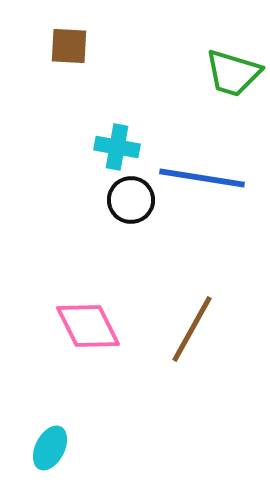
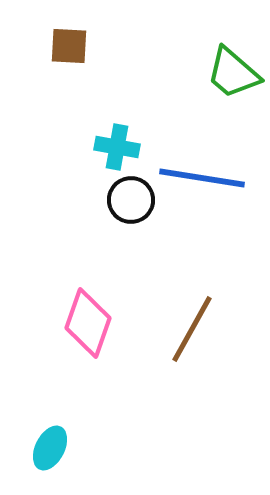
green trapezoid: rotated 24 degrees clockwise
pink diamond: moved 3 px up; rotated 46 degrees clockwise
